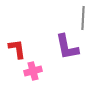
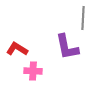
red L-shape: rotated 50 degrees counterclockwise
pink cross: rotated 18 degrees clockwise
